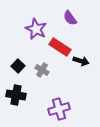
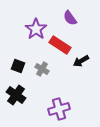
purple star: rotated 10 degrees clockwise
red rectangle: moved 2 px up
black arrow: rotated 133 degrees clockwise
black square: rotated 24 degrees counterclockwise
gray cross: moved 1 px up
black cross: rotated 24 degrees clockwise
